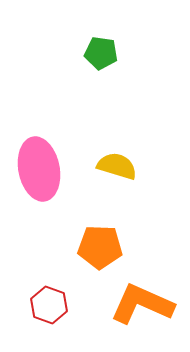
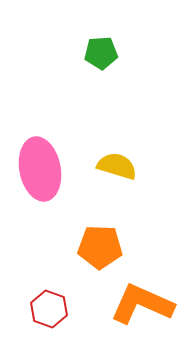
green pentagon: rotated 12 degrees counterclockwise
pink ellipse: moved 1 px right
red hexagon: moved 4 px down
